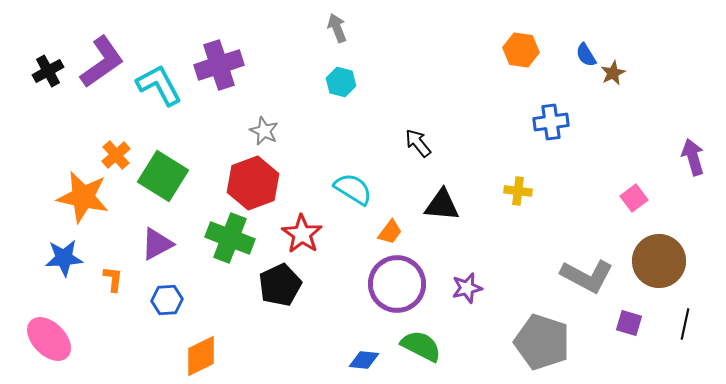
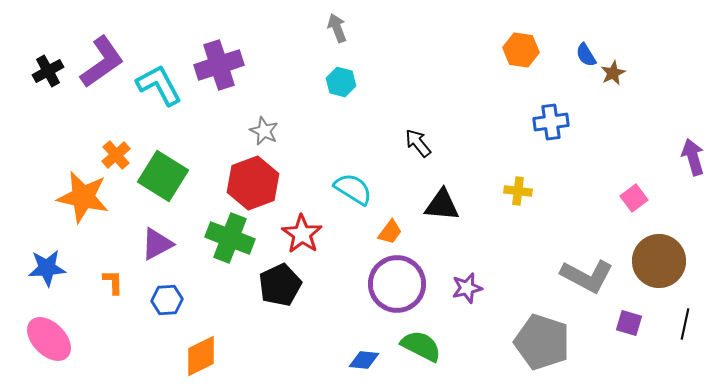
blue star: moved 17 px left, 10 px down
orange L-shape: moved 3 px down; rotated 8 degrees counterclockwise
